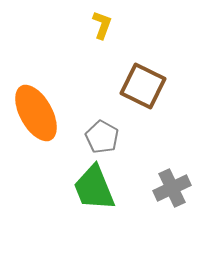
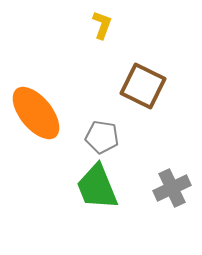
orange ellipse: rotated 10 degrees counterclockwise
gray pentagon: rotated 20 degrees counterclockwise
green trapezoid: moved 3 px right, 1 px up
